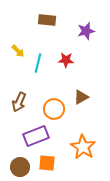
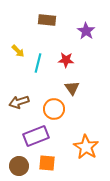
purple star: rotated 24 degrees counterclockwise
brown triangle: moved 9 px left, 9 px up; rotated 35 degrees counterclockwise
brown arrow: rotated 48 degrees clockwise
orange star: moved 3 px right
brown circle: moved 1 px left, 1 px up
